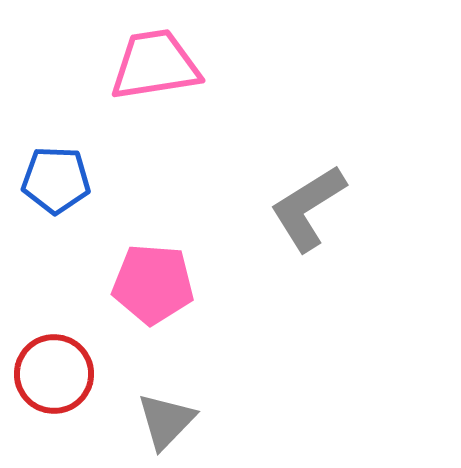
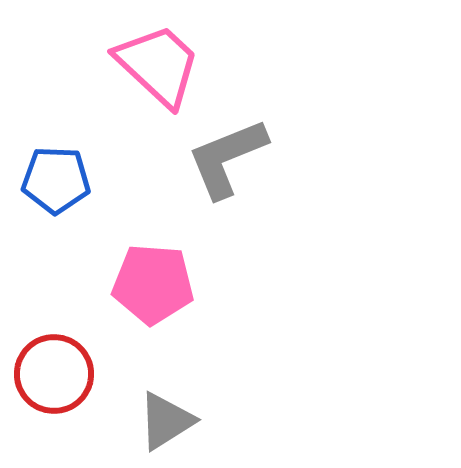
pink trapezoid: moved 3 px right; rotated 52 degrees clockwise
gray L-shape: moved 81 px left, 50 px up; rotated 10 degrees clockwise
gray triangle: rotated 14 degrees clockwise
